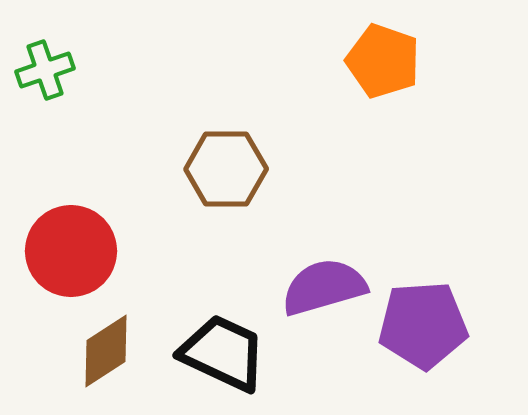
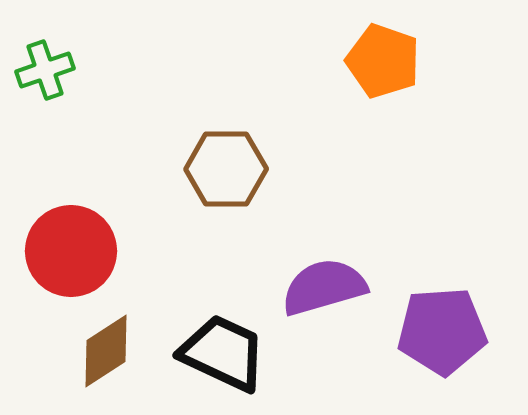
purple pentagon: moved 19 px right, 6 px down
